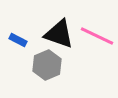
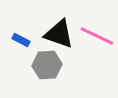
blue rectangle: moved 3 px right
gray hexagon: rotated 20 degrees clockwise
